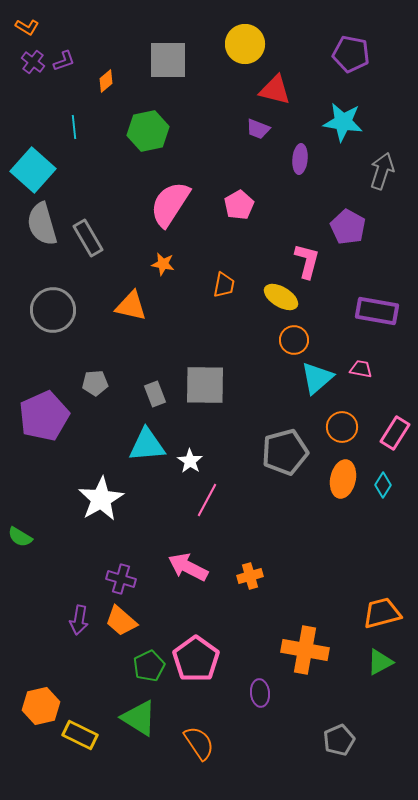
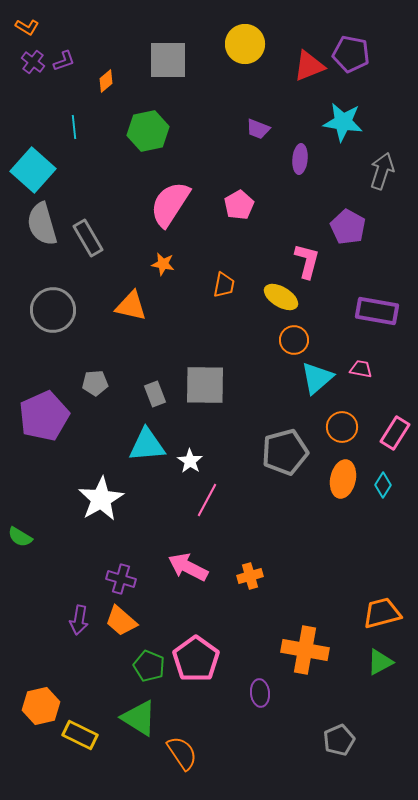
red triangle at (275, 90): moved 34 px right, 24 px up; rotated 36 degrees counterclockwise
green pentagon at (149, 666): rotated 24 degrees counterclockwise
orange semicircle at (199, 743): moved 17 px left, 10 px down
